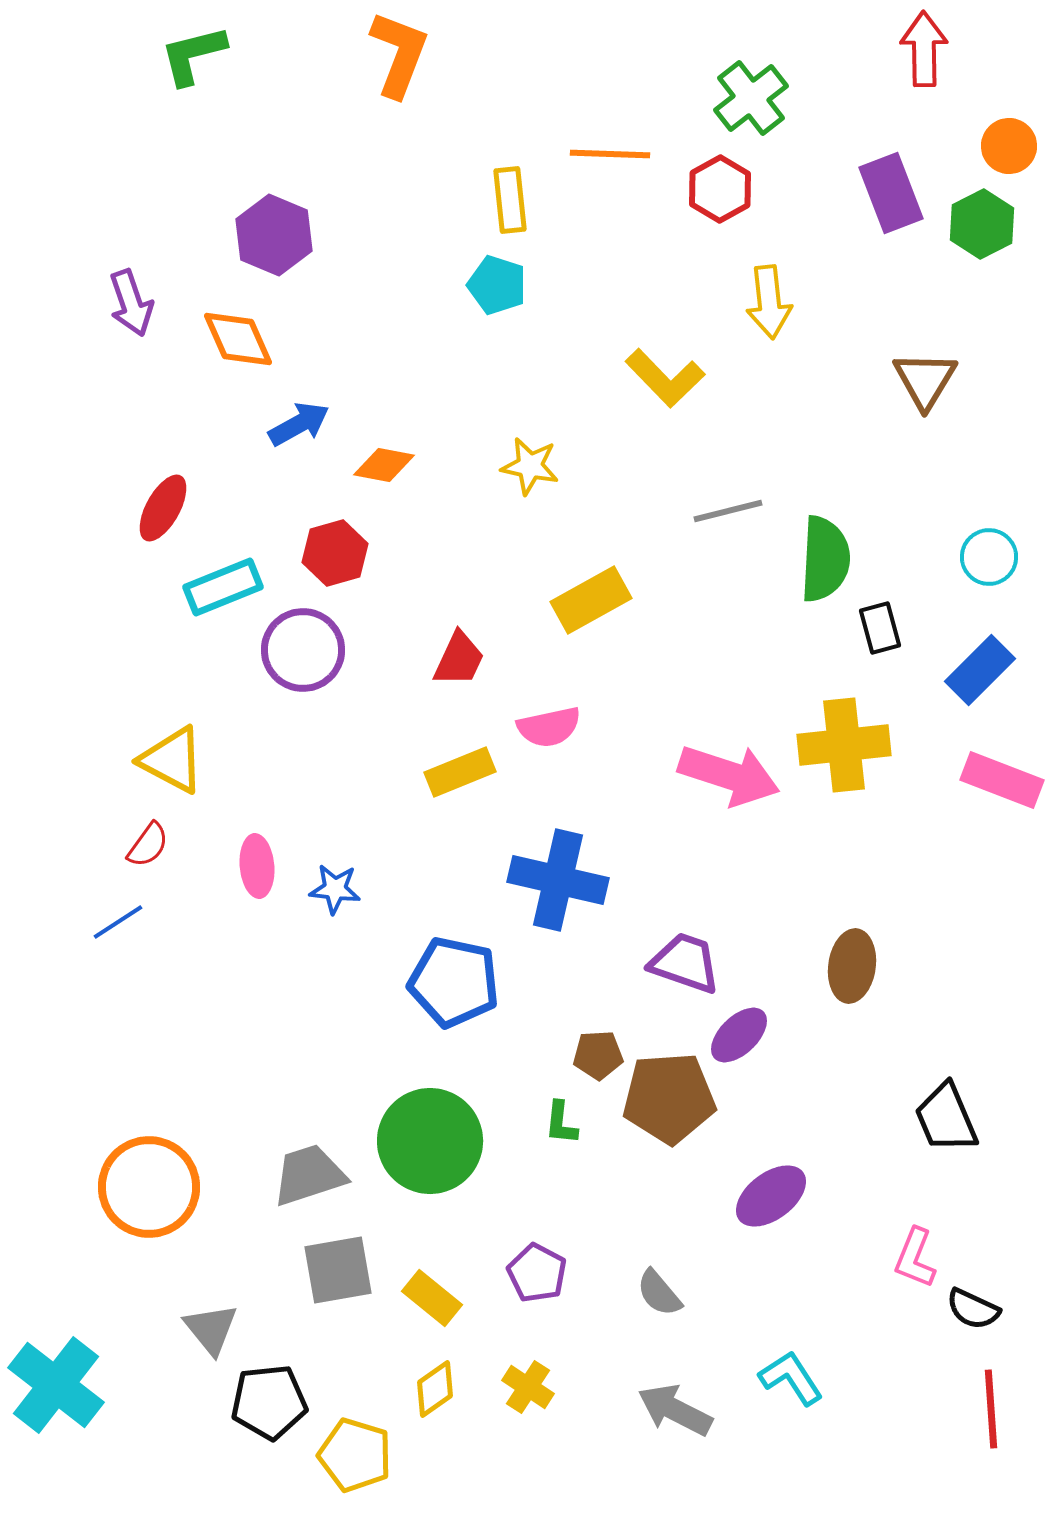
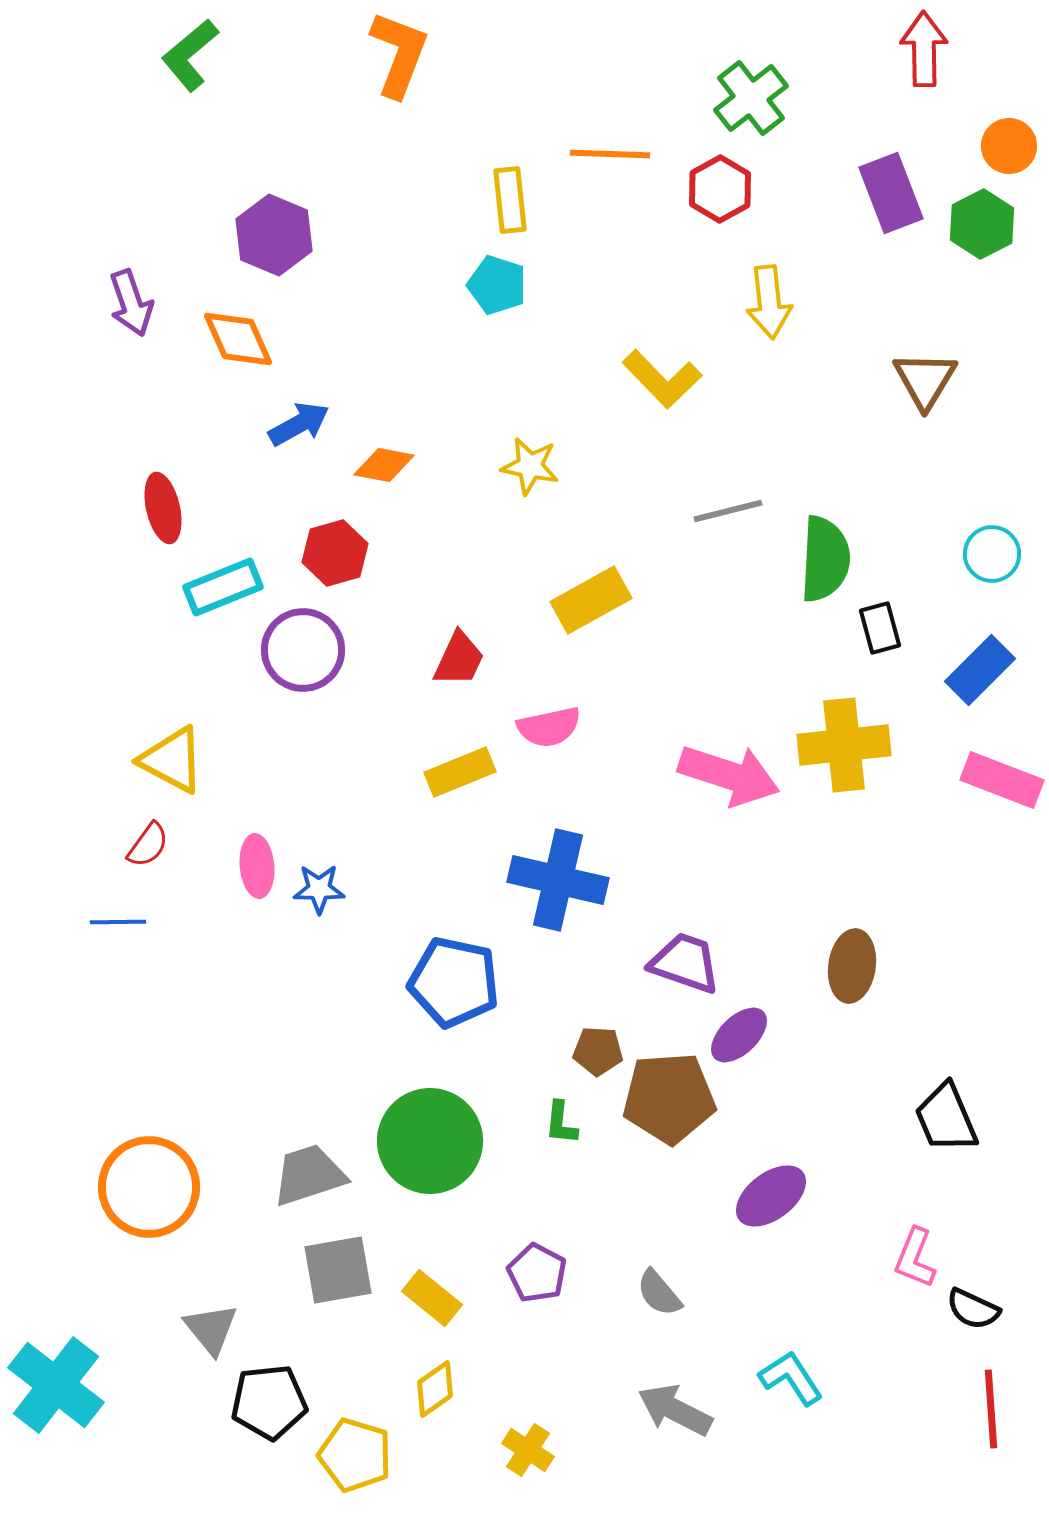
green L-shape at (193, 55): moved 3 px left; rotated 26 degrees counterclockwise
yellow L-shape at (665, 378): moved 3 px left, 1 px down
red ellipse at (163, 508): rotated 42 degrees counterclockwise
cyan circle at (989, 557): moved 3 px right, 3 px up
blue star at (335, 889): moved 16 px left; rotated 6 degrees counterclockwise
blue line at (118, 922): rotated 32 degrees clockwise
brown pentagon at (598, 1055): moved 4 px up; rotated 6 degrees clockwise
yellow cross at (528, 1387): moved 63 px down
